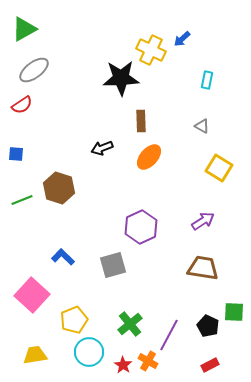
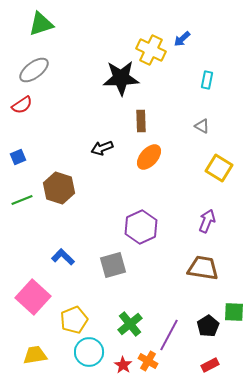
green triangle: moved 17 px right, 5 px up; rotated 12 degrees clockwise
blue square: moved 2 px right, 3 px down; rotated 28 degrees counterclockwise
purple arrow: moved 4 px right; rotated 35 degrees counterclockwise
pink square: moved 1 px right, 2 px down
black pentagon: rotated 15 degrees clockwise
